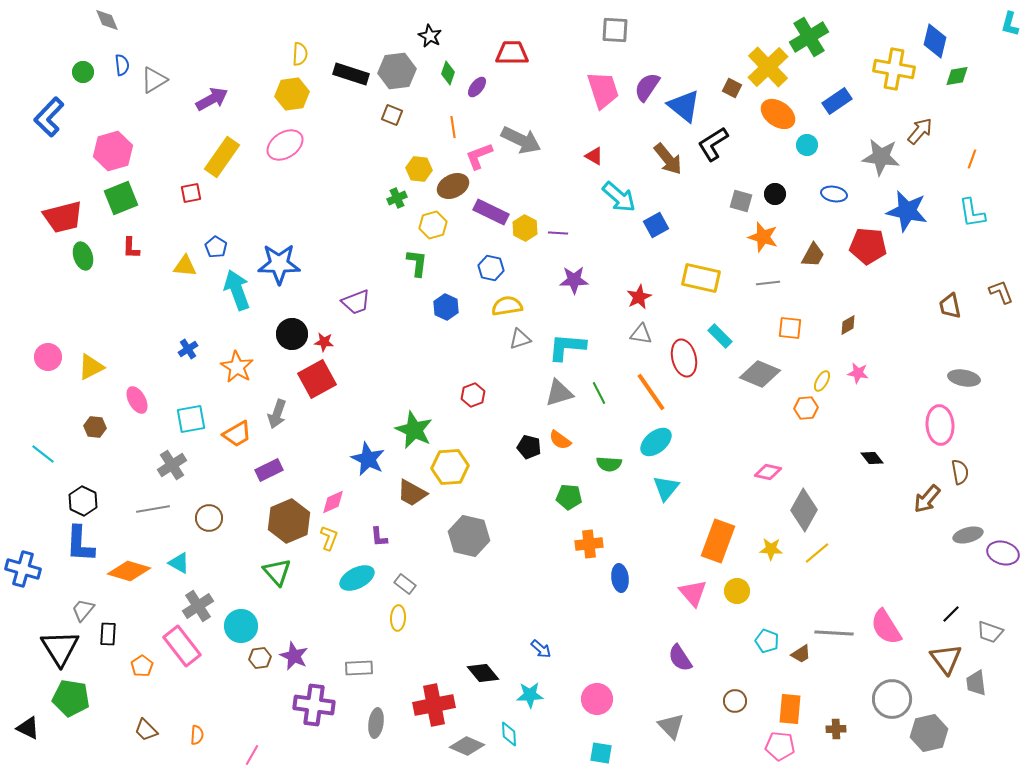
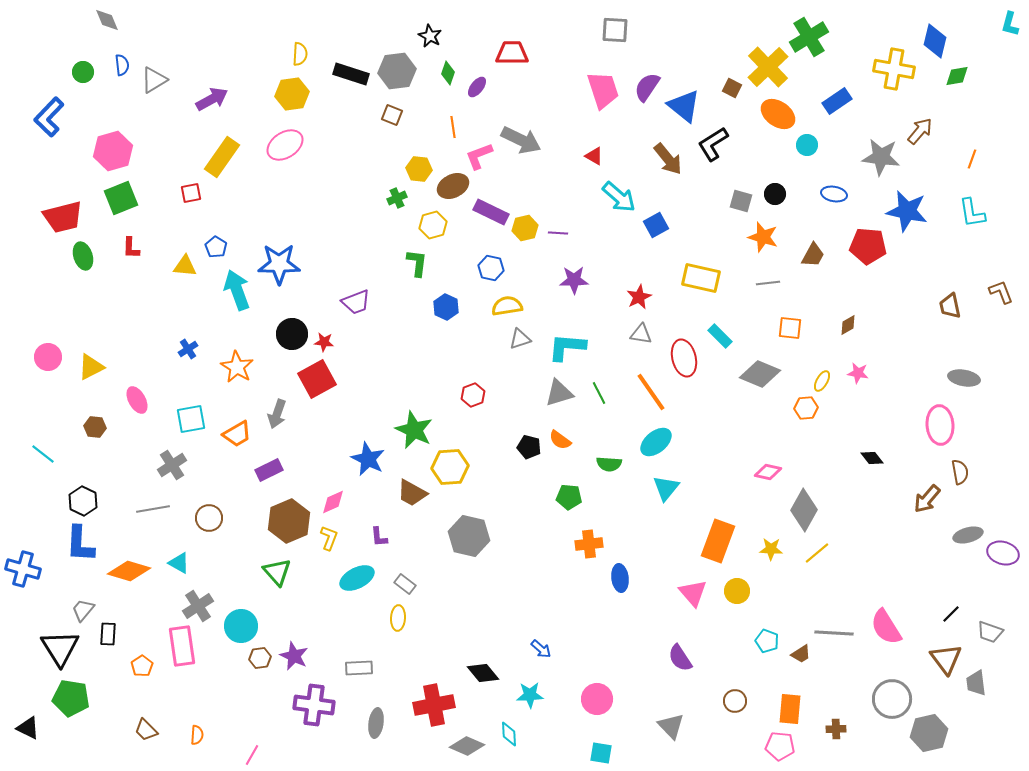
yellow hexagon at (525, 228): rotated 20 degrees clockwise
pink rectangle at (182, 646): rotated 30 degrees clockwise
